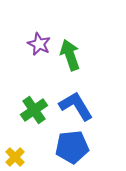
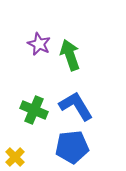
green cross: rotated 32 degrees counterclockwise
